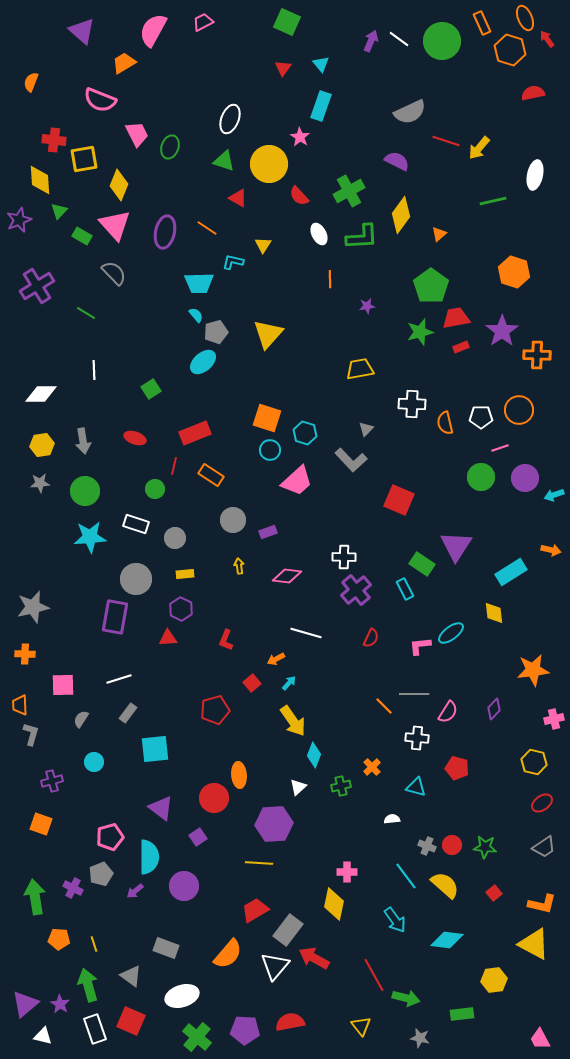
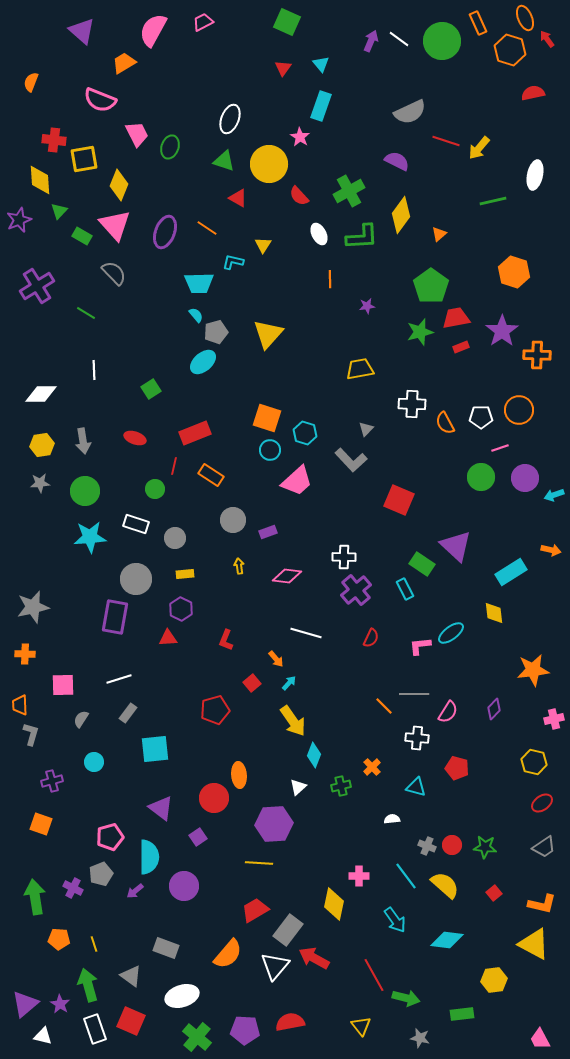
orange rectangle at (482, 23): moved 4 px left
purple ellipse at (165, 232): rotated 8 degrees clockwise
orange semicircle at (445, 423): rotated 15 degrees counterclockwise
purple triangle at (456, 546): rotated 20 degrees counterclockwise
orange arrow at (276, 659): rotated 102 degrees counterclockwise
pink cross at (347, 872): moved 12 px right, 4 px down
